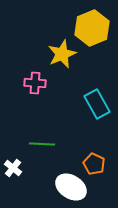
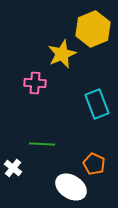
yellow hexagon: moved 1 px right, 1 px down
cyan rectangle: rotated 8 degrees clockwise
